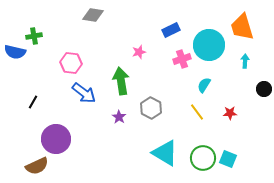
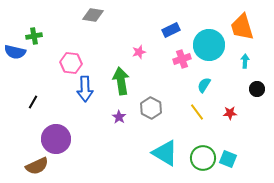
black circle: moved 7 px left
blue arrow: moved 1 px right, 4 px up; rotated 50 degrees clockwise
